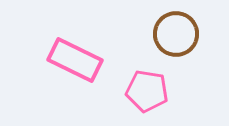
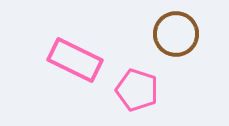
pink pentagon: moved 10 px left, 1 px up; rotated 9 degrees clockwise
